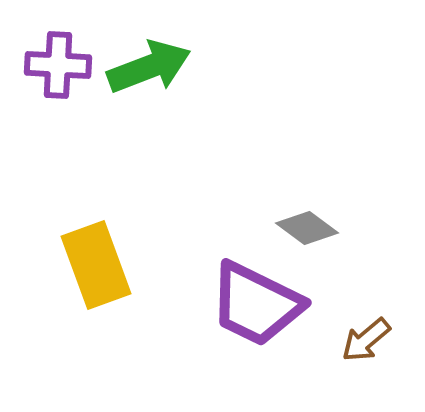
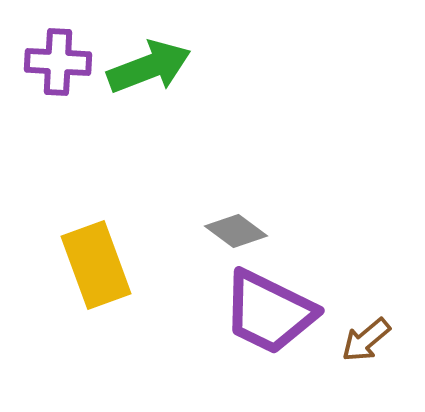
purple cross: moved 3 px up
gray diamond: moved 71 px left, 3 px down
purple trapezoid: moved 13 px right, 8 px down
